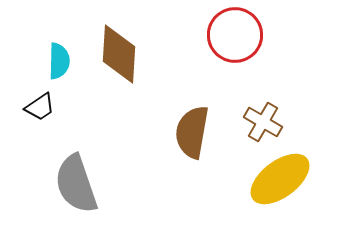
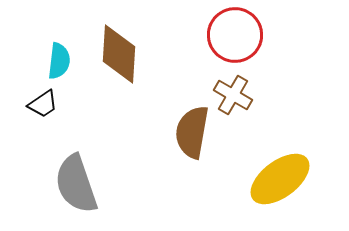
cyan semicircle: rotated 6 degrees clockwise
black trapezoid: moved 3 px right, 3 px up
brown cross: moved 30 px left, 27 px up
